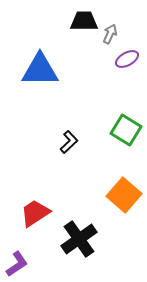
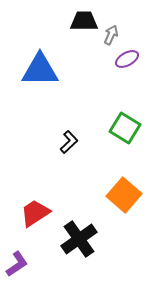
gray arrow: moved 1 px right, 1 px down
green square: moved 1 px left, 2 px up
